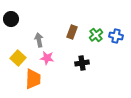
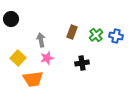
gray arrow: moved 2 px right
pink star: rotated 24 degrees counterclockwise
orange trapezoid: rotated 80 degrees clockwise
